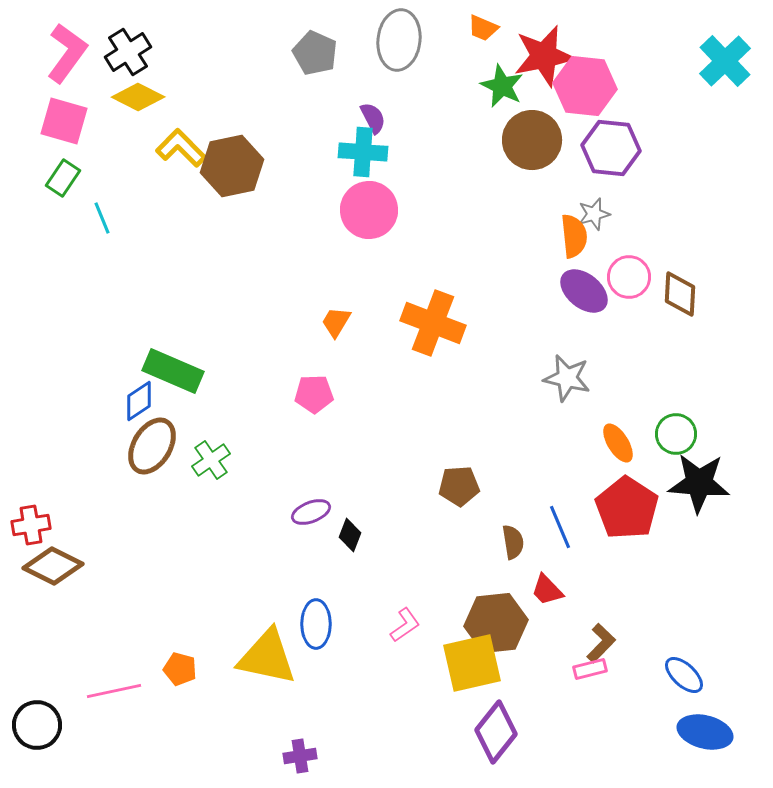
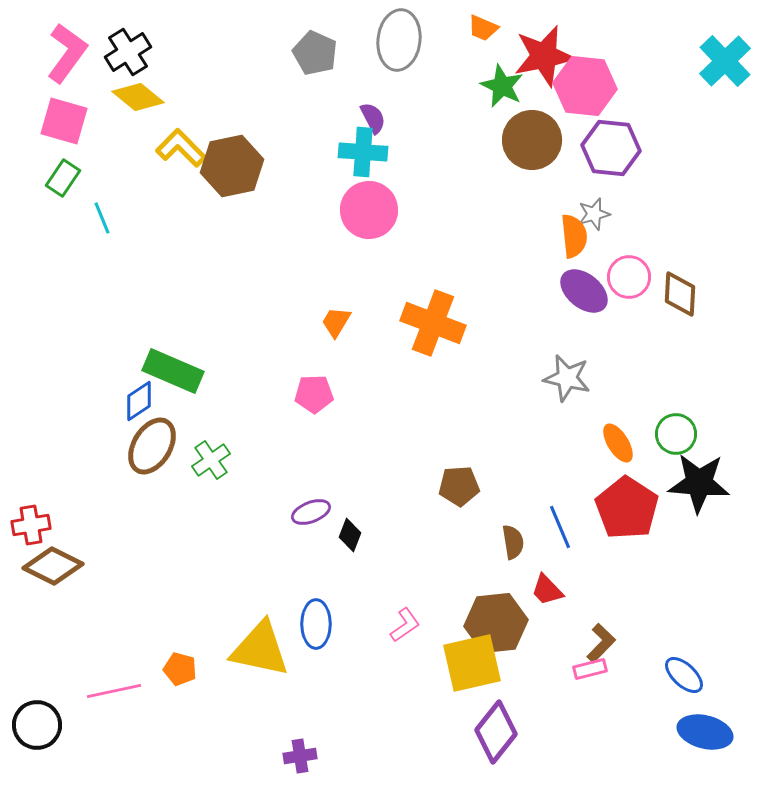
yellow diamond at (138, 97): rotated 12 degrees clockwise
yellow triangle at (267, 657): moved 7 px left, 8 px up
